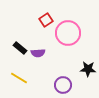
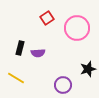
red square: moved 1 px right, 2 px up
pink circle: moved 9 px right, 5 px up
black rectangle: rotated 64 degrees clockwise
black star: rotated 21 degrees counterclockwise
yellow line: moved 3 px left
